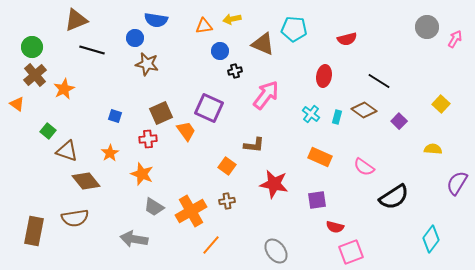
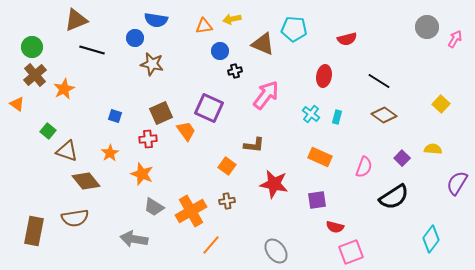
brown star at (147, 64): moved 5 px right
brown diamond at (364, 110): moved 20 px right, 5 px down
purple square at (399, 121): moved 3 px right, 37 px down
pink semicircle at (364, 167): rotated 105 degrees counterclockwise
